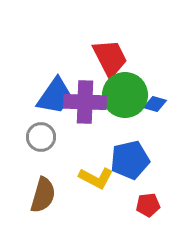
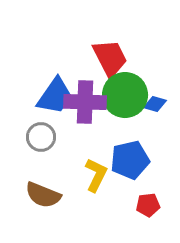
yellow L-shape: moved 3 px up; rotated 92 degrees counterclockwise
brown semicircle: rotated 96 degrees clockwise
